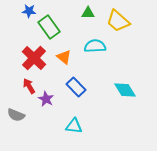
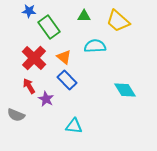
green triangle: moved 4 px left, 3 px down
blue rectangle: moved 9 px left, 7 px up
